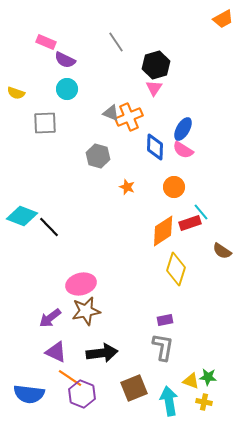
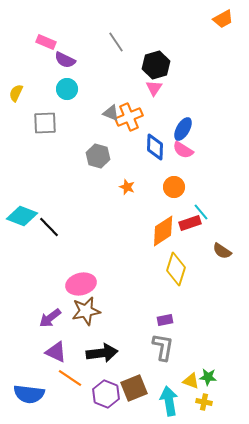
yellow semicircle: rotated 96 degrees clockwise
purple hexagon: moved 24 px right
